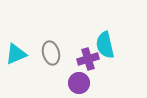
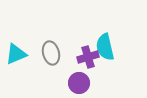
cyan semicircle: moved 2 px down
purple cross: moved 2 px up
